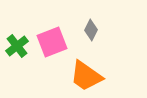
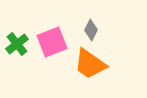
green cross: moved 2 px up
orange trapezoid: moved 4 px right, 12 px up
